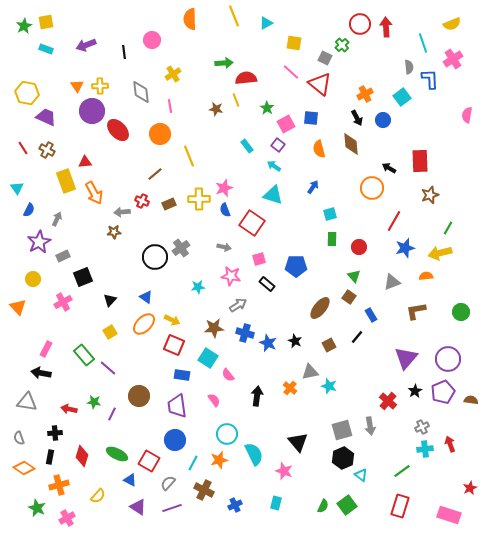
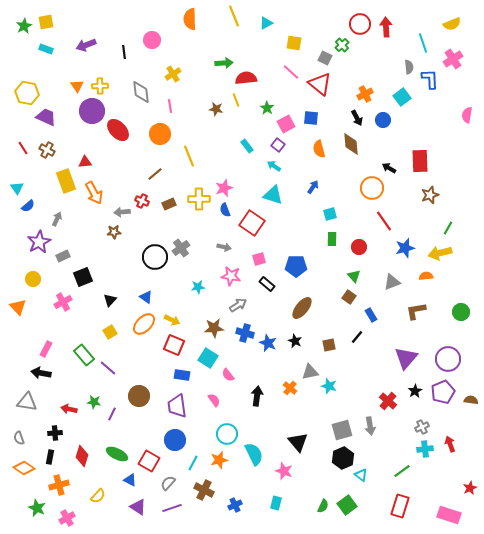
blue semicircle at (29, 210): moved 1 px left, 4 px up; rotated 24 degrees clockwise
red line at (394, 221): moved 10 px left; rotated 65 degrees counterclockwise
brown ellipse at (320, 308): moved 18 px left
brown square at (329, 345): rotated 16 degrees clockwise
